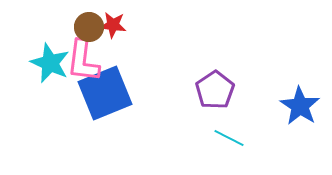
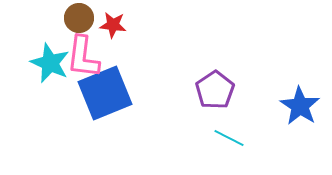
brown circle: moved 10 px left, 9 px up
pink L-shape: moved 4 px up
